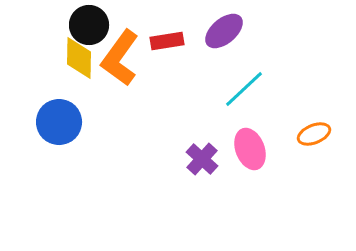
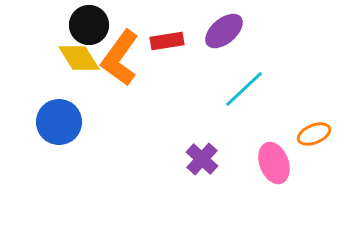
yellow diamond: rotated 33 degrees counterclockwise
pink ellipse: moved 24 px right, 14 px down
